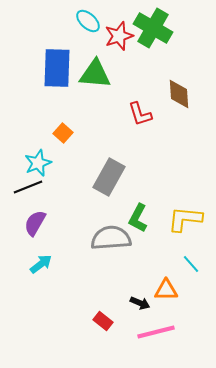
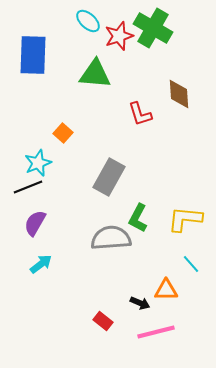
blue rectangle: moved 24 px left, 13 px up
